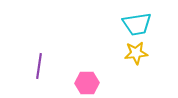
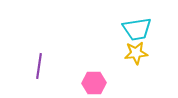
cyan trapezoid: moved 5 px down
pink hexagon: moved 7 px right
